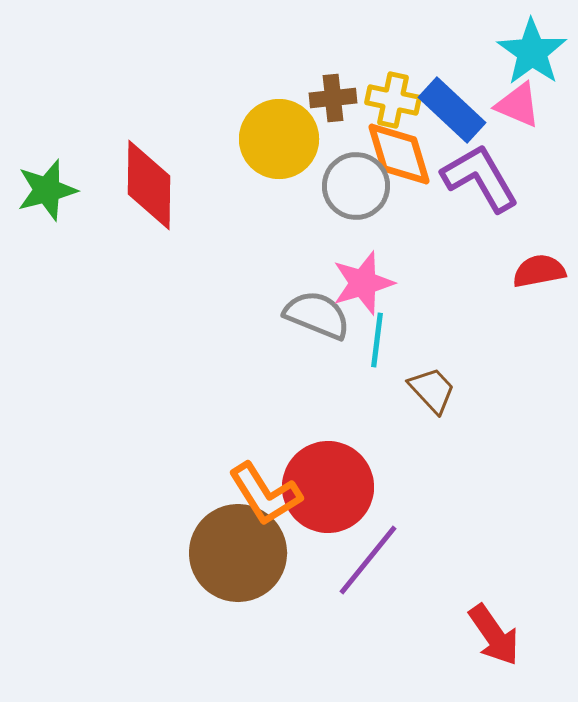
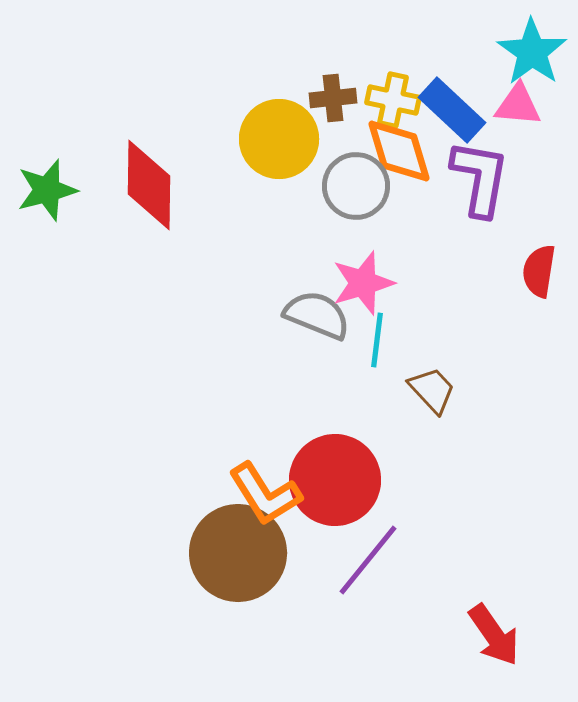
pink triangle: rotated 18 degrees counterclockwise
orange diamond: moved 3 px up
purple L-shape: rotated 40 degrees clockwise
red semicircle: rotated 70 degrees counterclockwise
red circle: moved 7 px right, 7 px up
